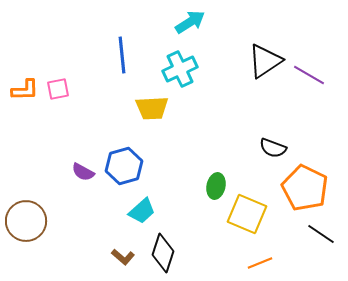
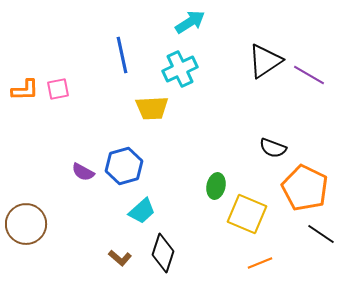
blue line: rotated 6 degrees counterclockwise
brown circle: moved 3 px down
brown L-shape: moved 3 px left, 1 px down
